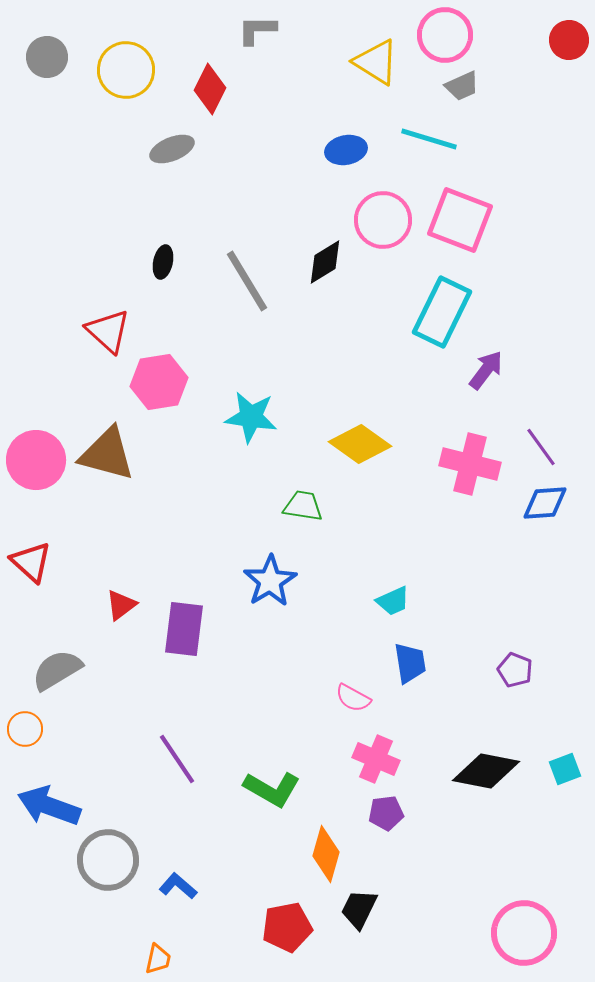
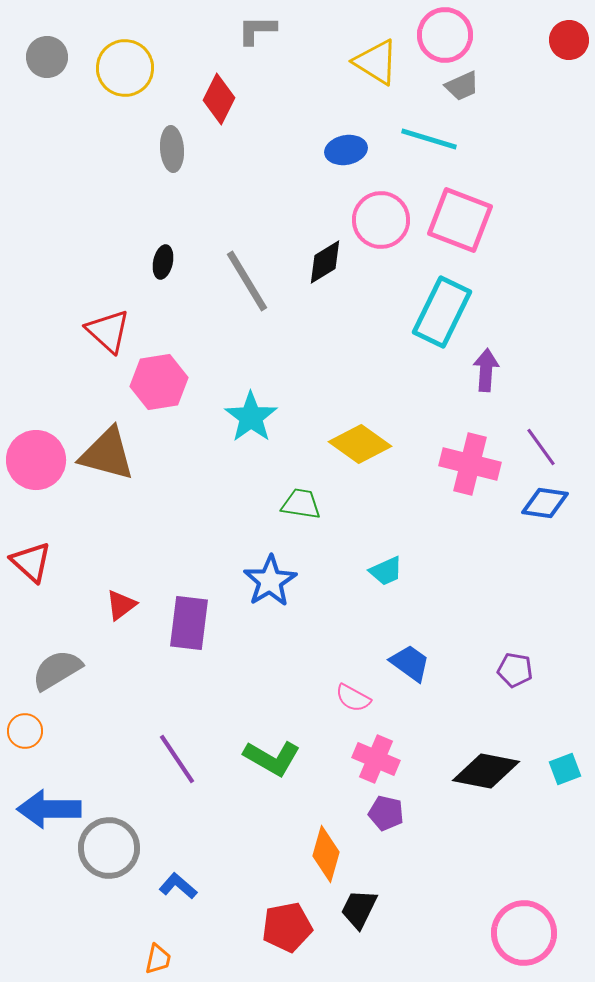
yellow circle at (126, 70): moved 1 px left, 2 px up
red diamond at (210, 89): moved 9 px right, 10 px down
gray ellipse at (172, 149): rotated 72 degrees counterclockwise
pink circle at (383, 220): moved 2 px left
purple arrow at (486, 370): rotated 33 degrees counterclockwise
cyan star at (251, 417): rotated 28 degrees clockwise
blue diamond at (545, 503): rotated 12 degrees clockwise
green trapezoid at (303, 506): moved 2 px left, 2 px up
cyan trapezoid at (393, 601): moved 7 px left, 30 px up
purple rectangle at (184, 629): moved 5 px right, 6 px up
blue trapezoid at (410, 663): rotated 45 degrees counterclockwise
purple pentagon at (515, 670): rotated 12 degrees counterclockwise
orange circle at (25, 729): moved 2 px down
green L-shape at (272, 789): moved 31 px up
blue arrow at (49, 806): moved 3 px down; rotated 20 degrees counterclockwise
purple pentagon at (386, 813): rotated 20 degrees clockwise
gray circle at (108, 860): moved 1 px right, 12 px up
